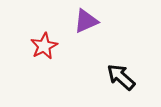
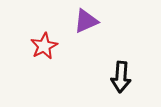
black arrow: rotated 128 degrees counterclockwise
